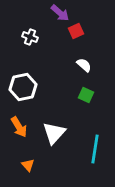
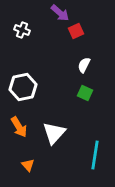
white cross: moved 8 px left, 7 px up
white semicircle: rotated 105 degrees counterclockwise
green square: moved 1 px left, 2 px up
cyan line: moved 6 px down
